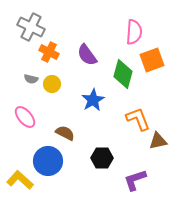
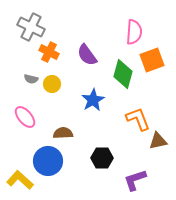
brown semicircle: moved 2 px left; rotated 30 degrees counterclockwise
